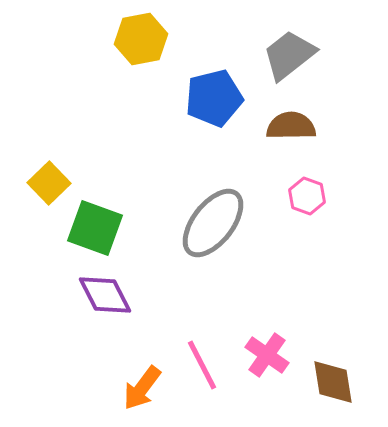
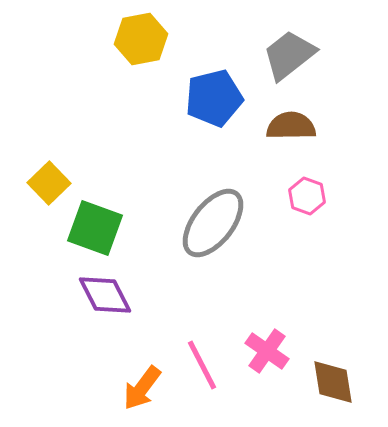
pink cross: moved 4 px up
